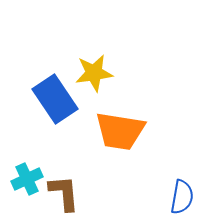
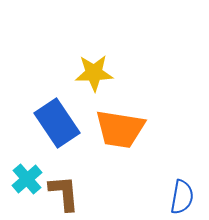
yellow star: rotated 6 degrees clockwise
blue rectangle: moved 2 px right, 24 px down
orange trapezoid: moved 2 px up
cyan cross: rotated 16 degrees counterclockwise
